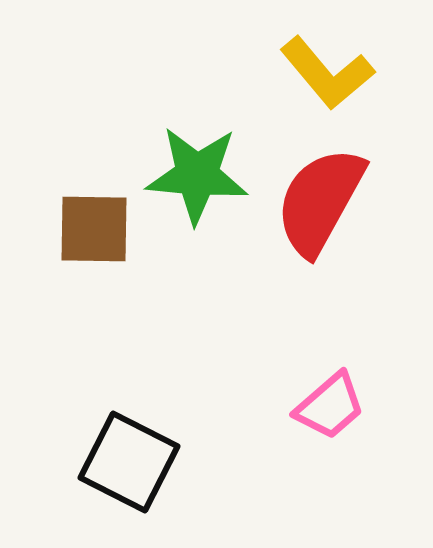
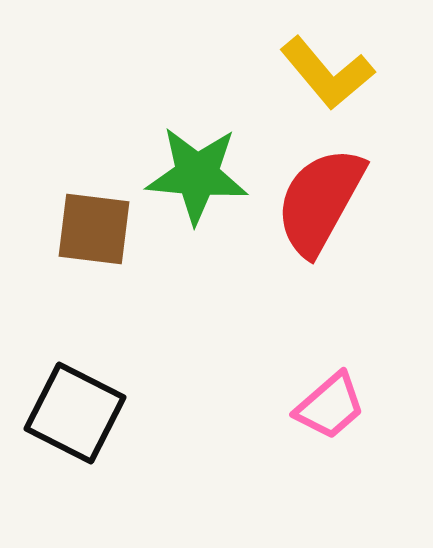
brown square: rotated 6 degrees clockwise
black square: moved 54 px left, 49 px up
